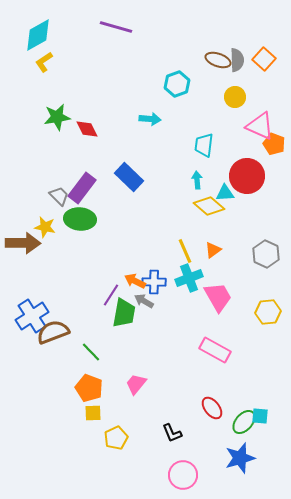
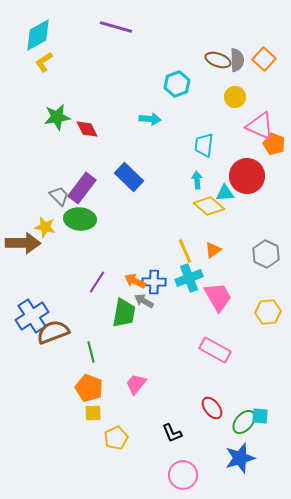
purple line at (111, 295): moved 14 px left, 13 px up
green line at (91, 352): rotated 30 degrees clockwise
